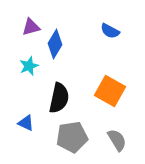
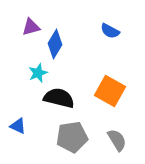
cyan star: moved 9 px right, 7 px down
black semicircle: rotated 88 degrees counterclockwise
blue triangle: moved 8 px left, 3 px down
